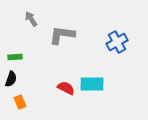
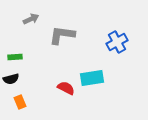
gray arrow: rotated 98 degrees clockwise
black semicircle: rotated 56 degrees clockwise
cyan rectangle: moved 6 px up; rotated 10 degrees counterclockwise
